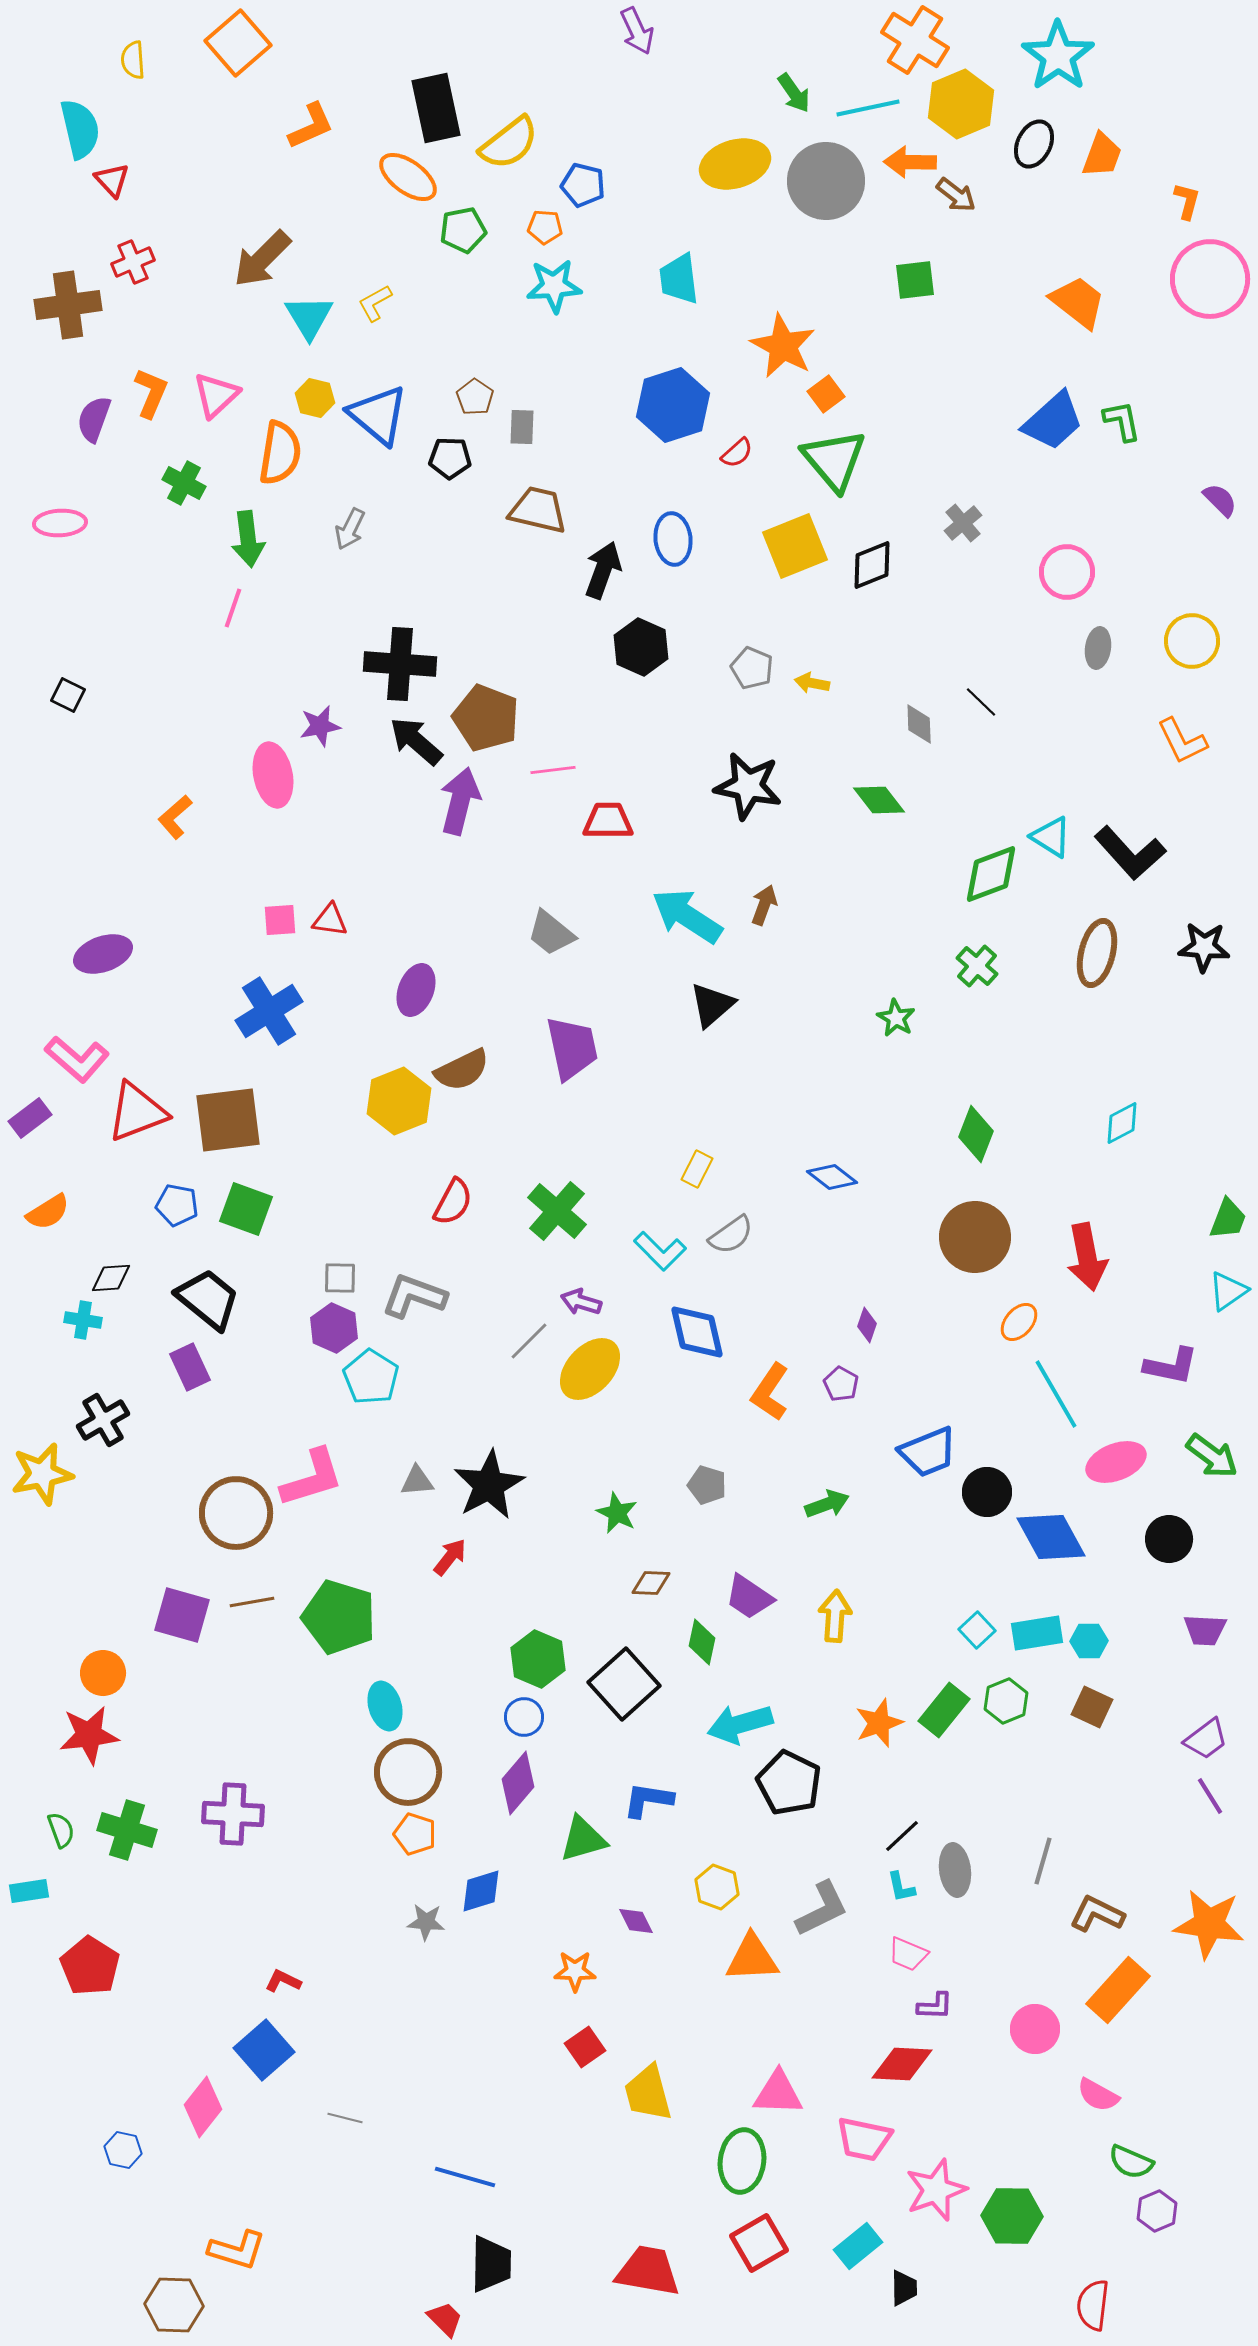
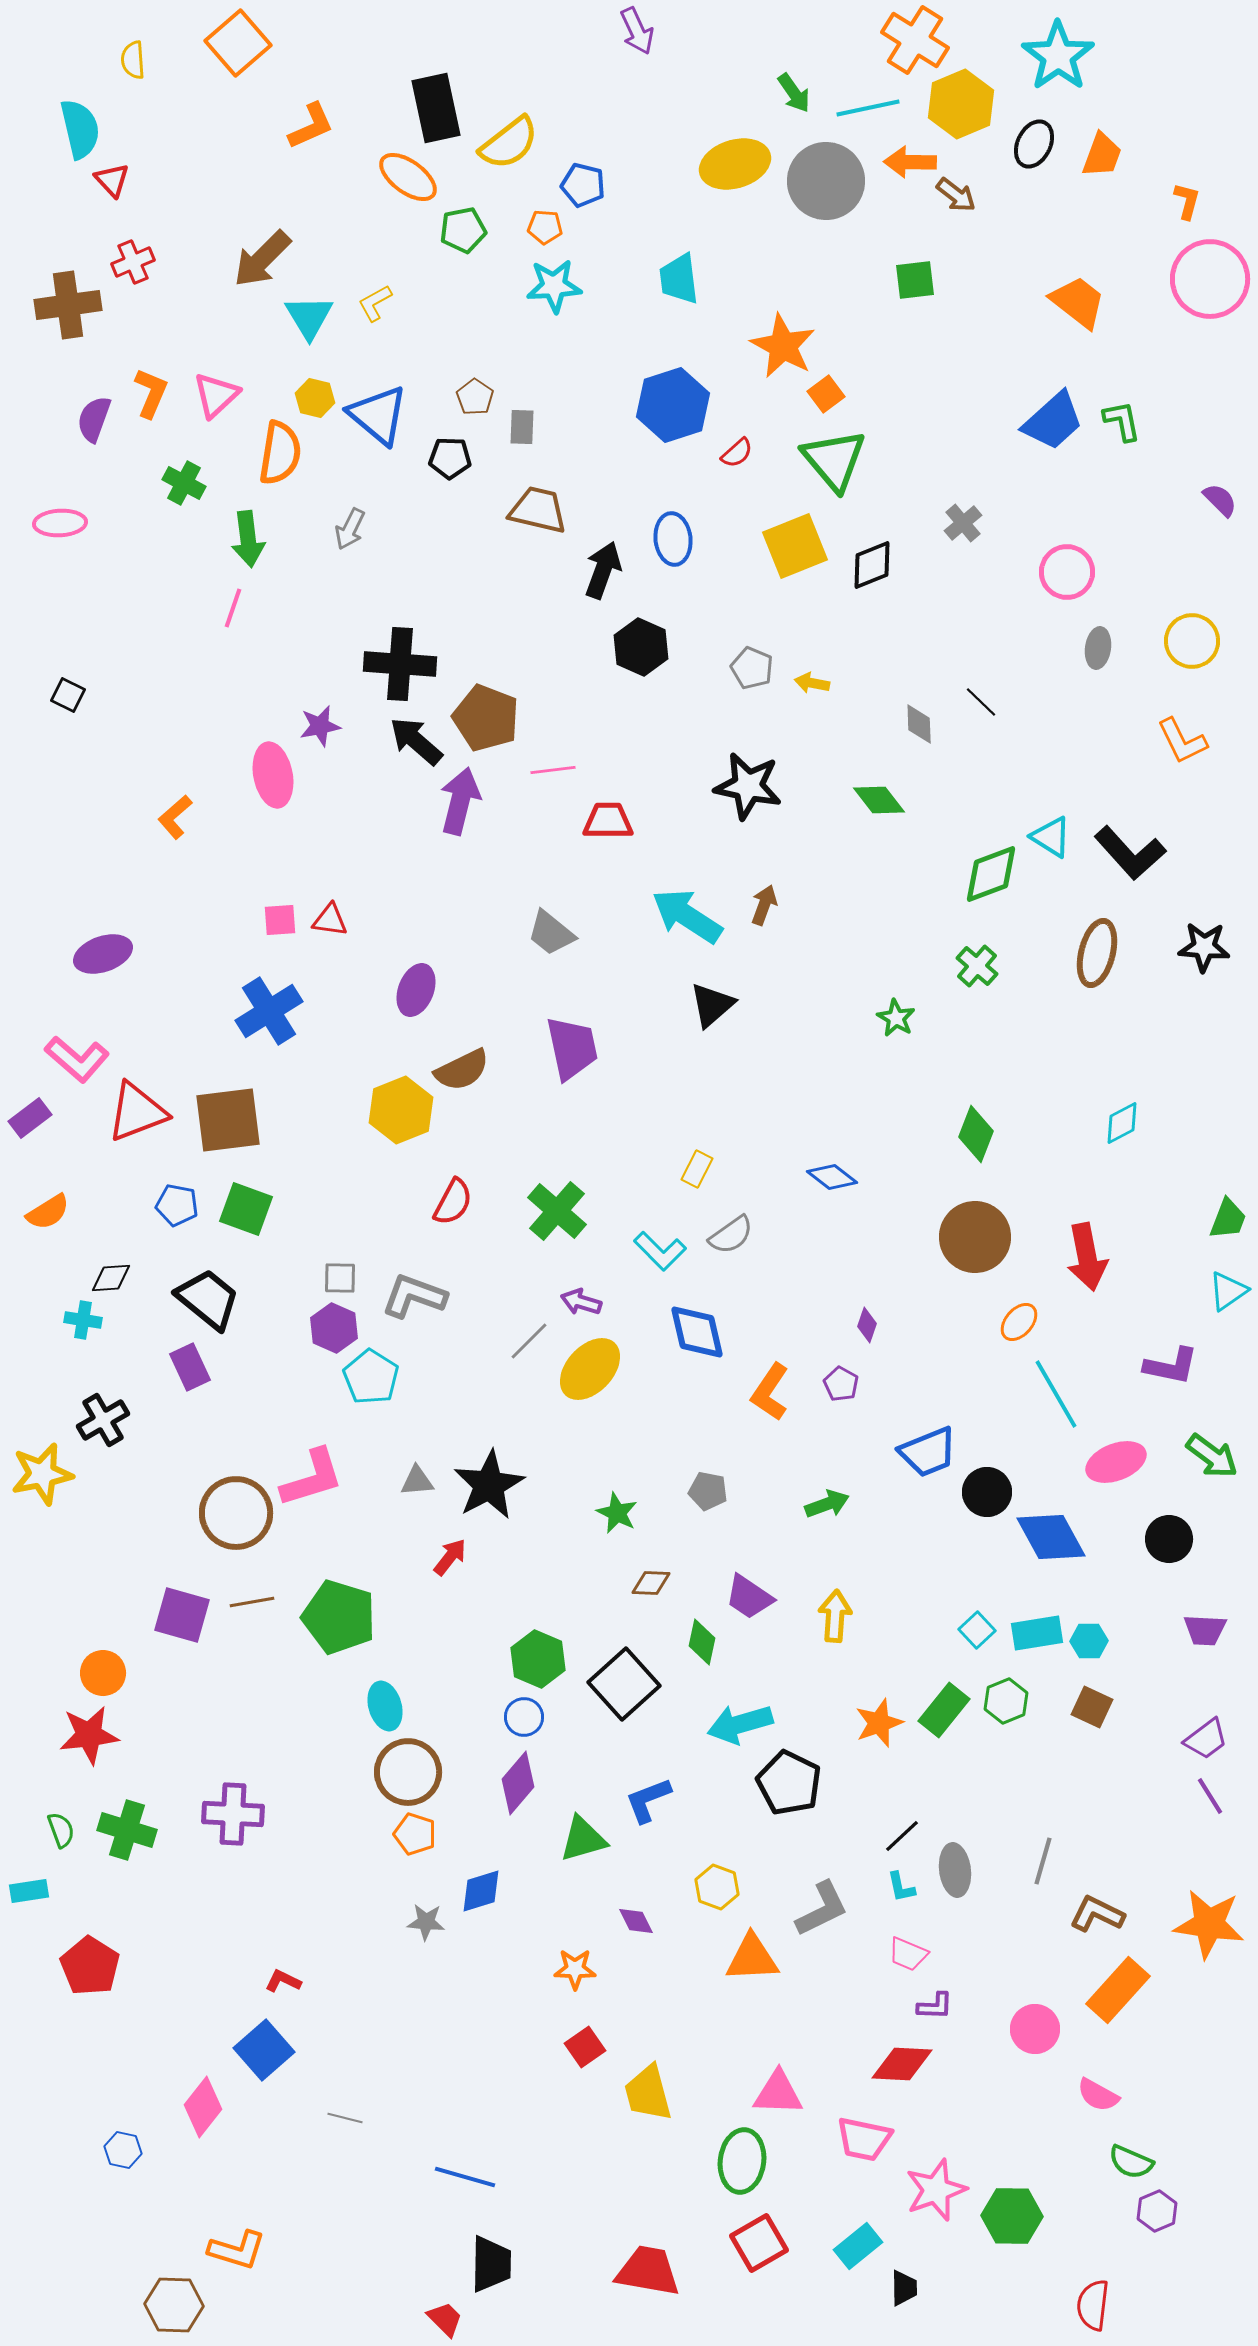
yellow hexagon at (399, 1101): moved 2 px right, 9 px down
gray pentagon at (707, 1485): moved 1 px right, 6 px down; rotated 6 degrees counterclockwise
blue L-shape at (648, 1800): rotated 30 degrees counterclockwise
orange star at (575, 1971): moved 2 px up
